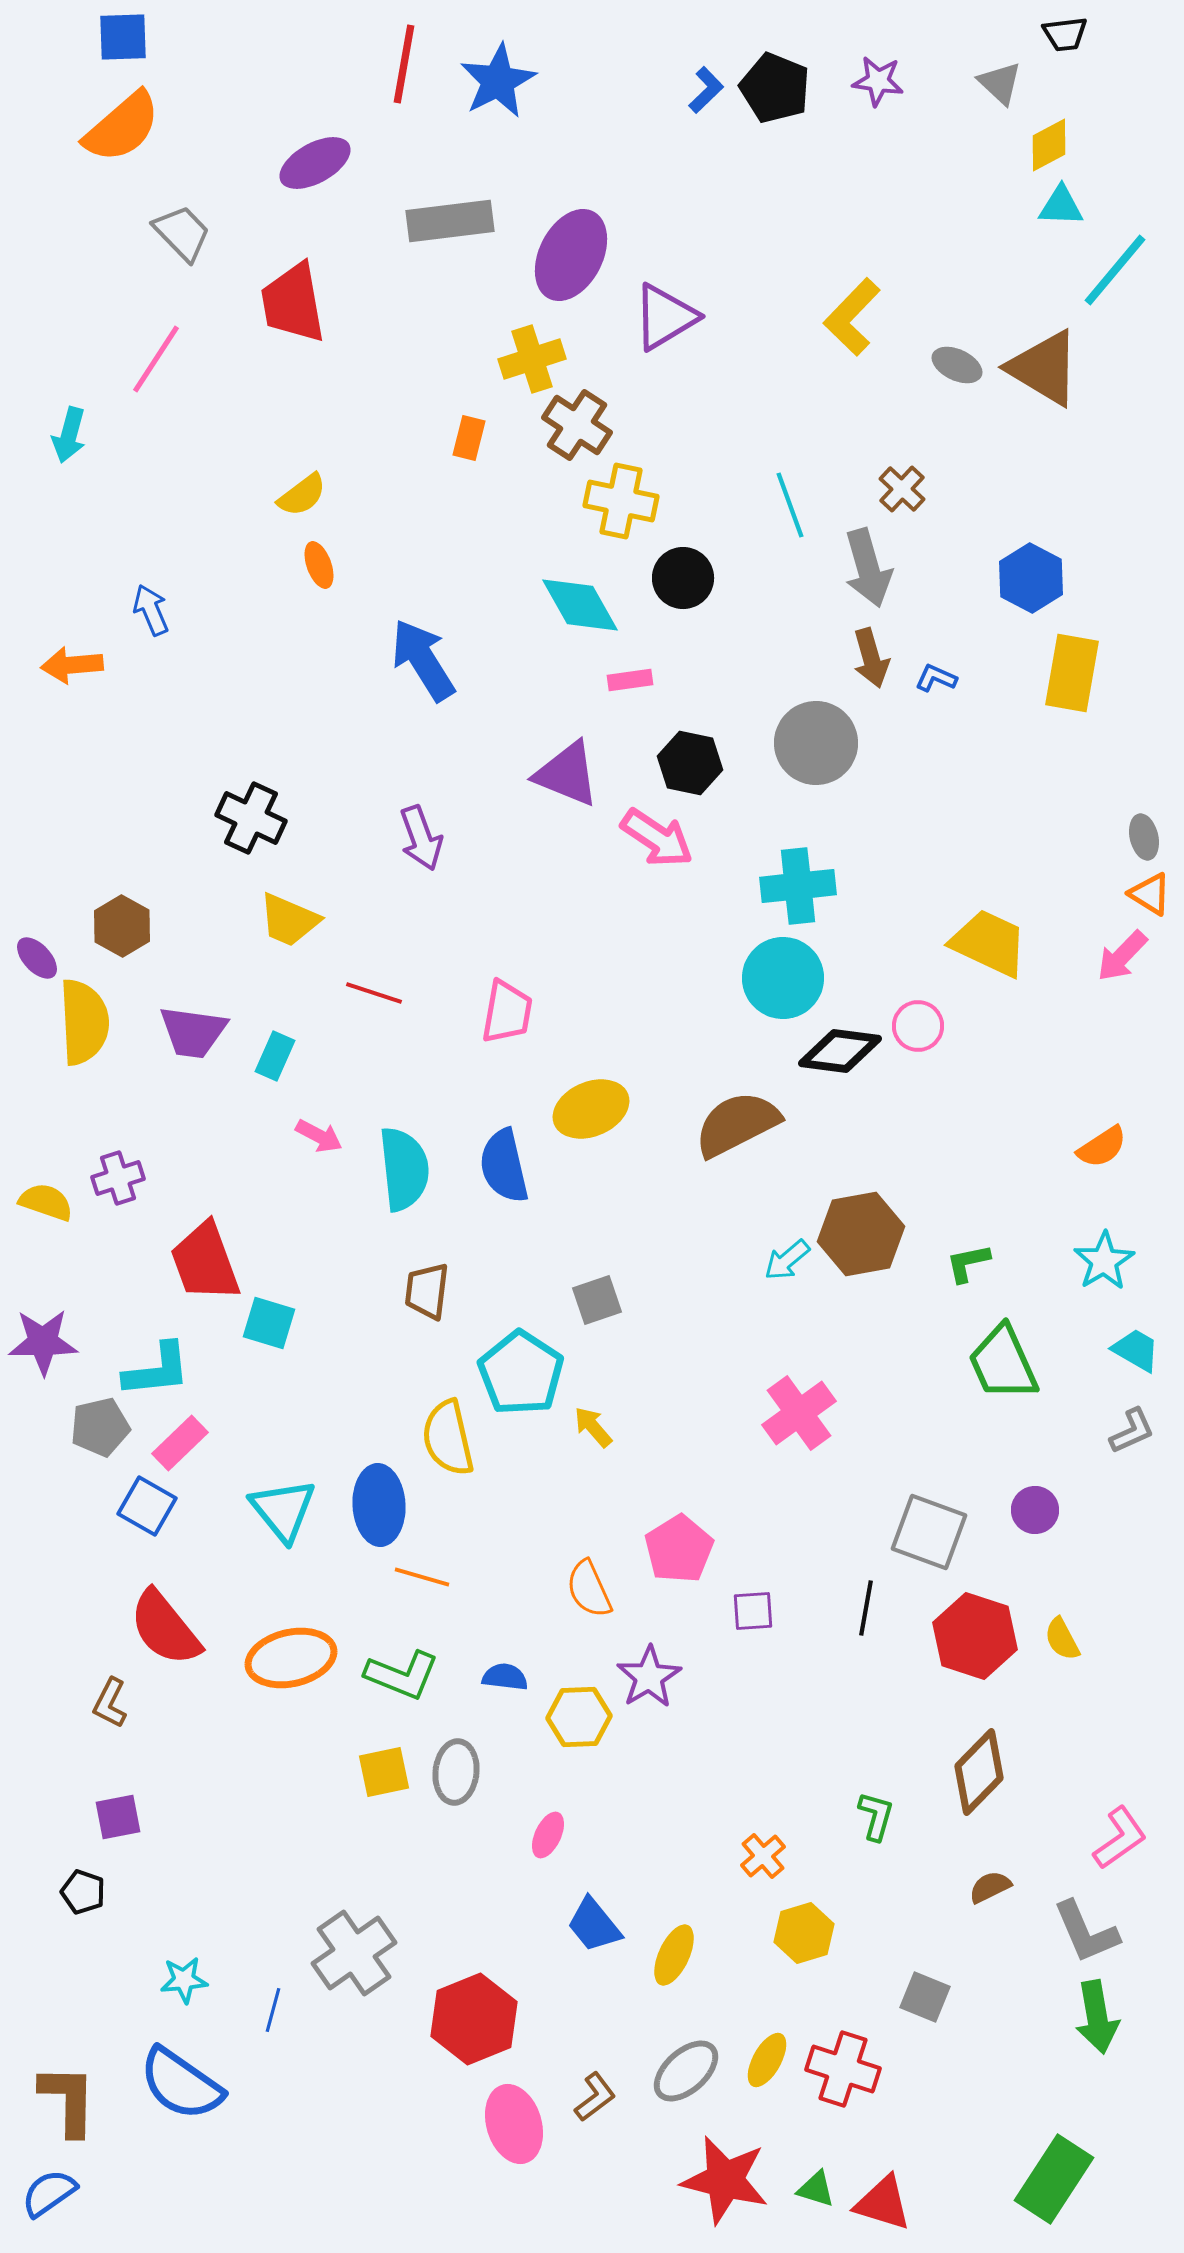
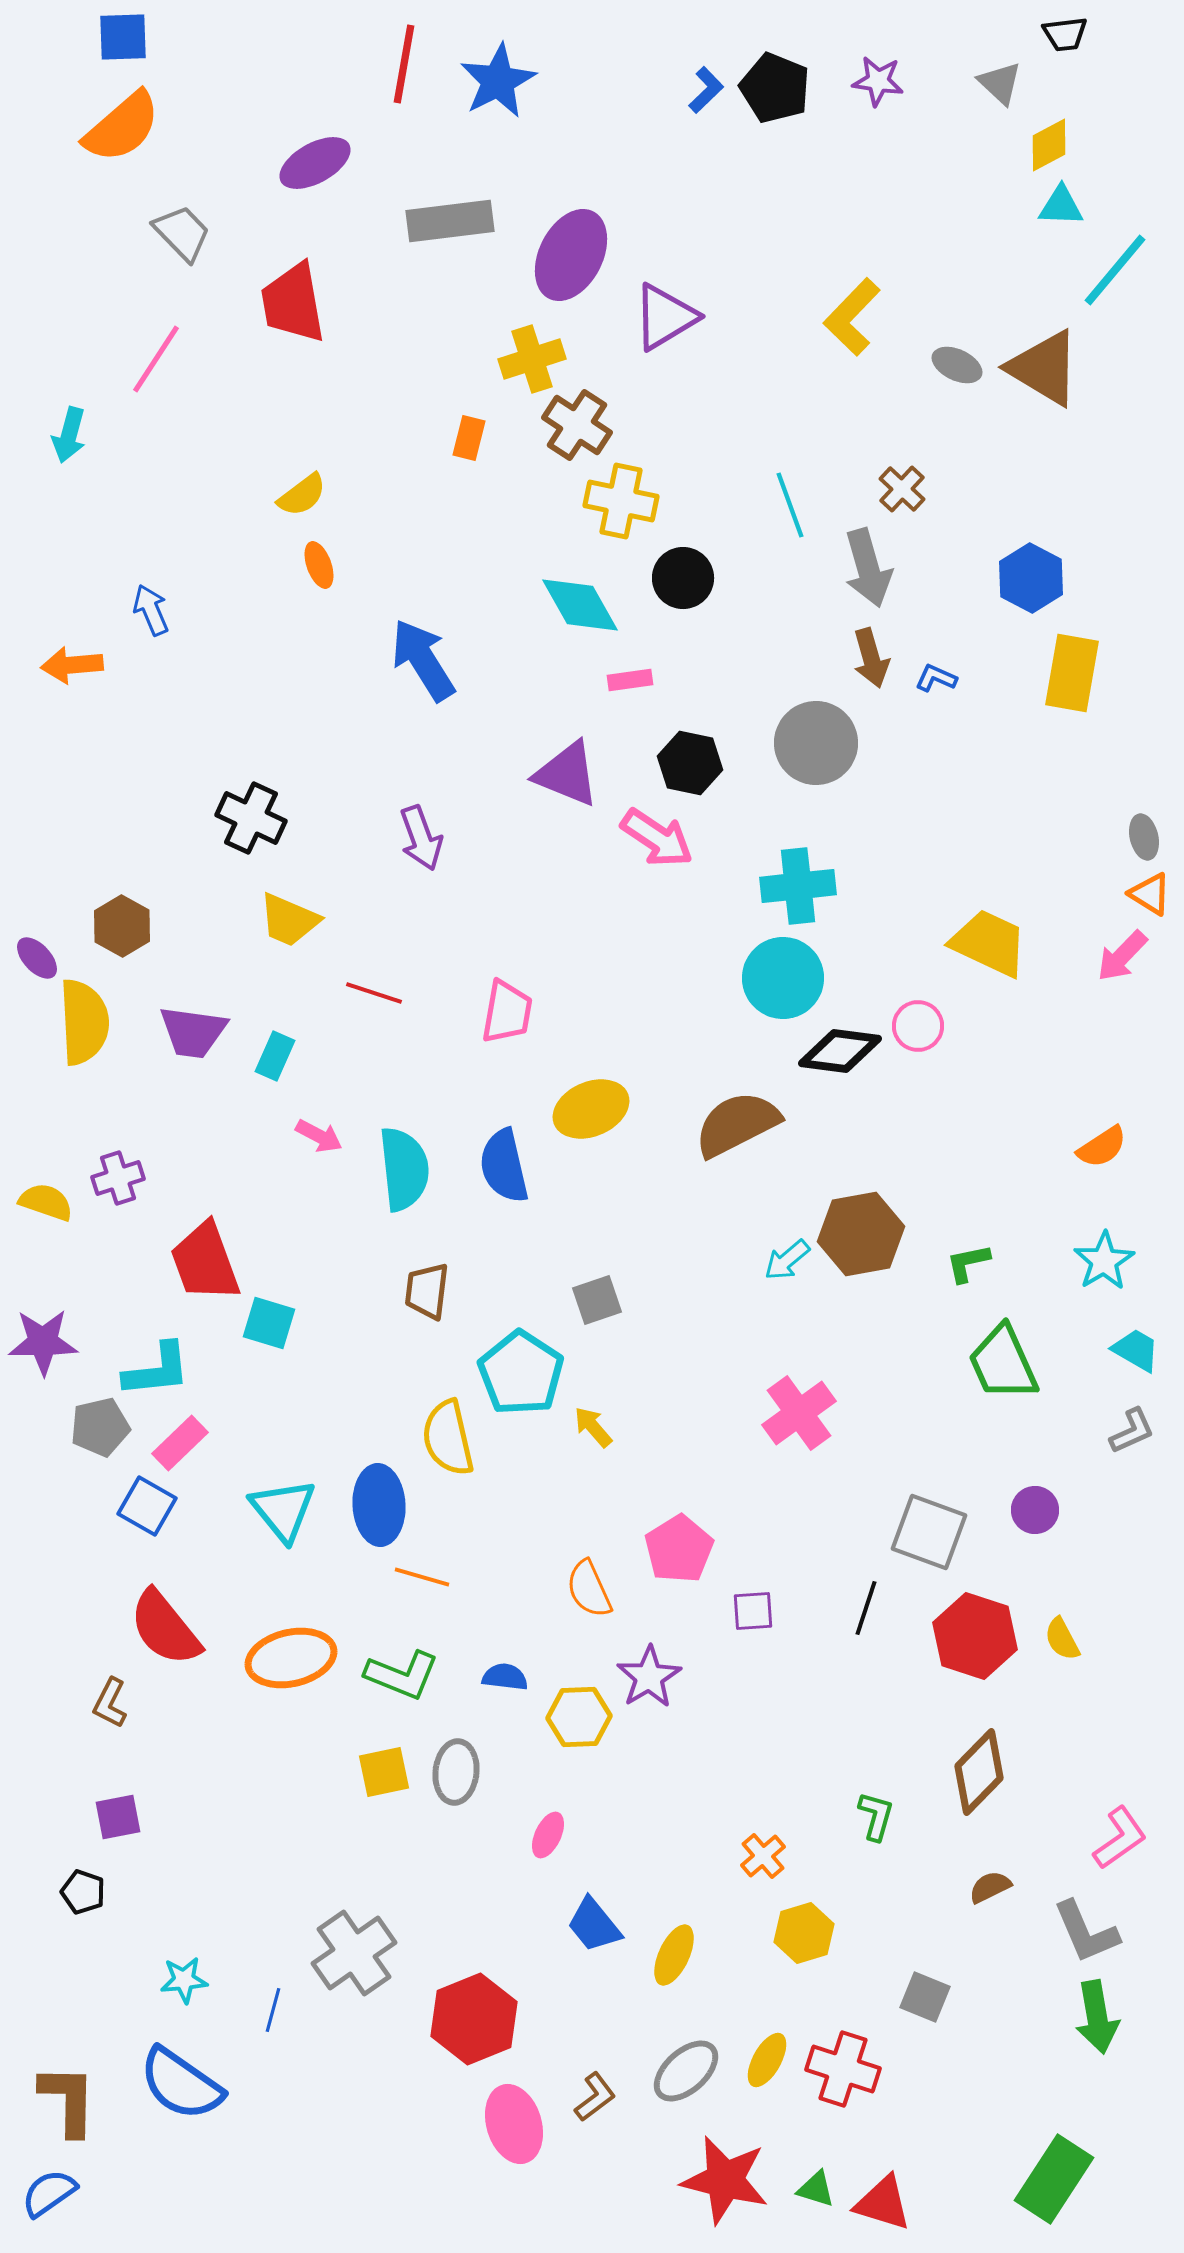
black line at (866, 1608): rotated 8 degrees clockwise
